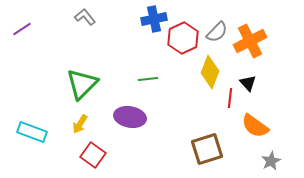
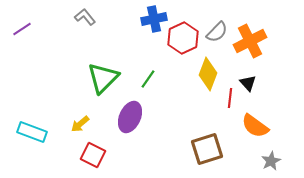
yellow diamond: moved 2 px left, 2 px down
green line: rotated 48 degrees counterclockwise
green triangle: moved 21 px right, 6 px up
purple ellipse: rotated 76 degrees counterclockwise
yellow arrow: rotated 18 degrees clockwise
red square: rotated 10 degrees counterclockwise
